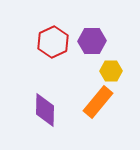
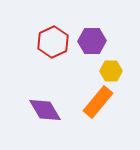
purple diamond: rotated 32 degrees counterclockwise
